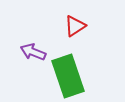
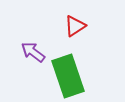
purple arrow: rotated 15 degrees clockwise
